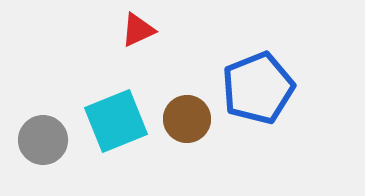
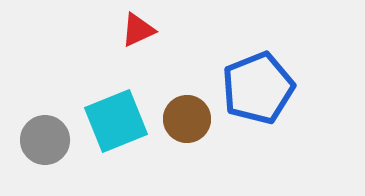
gray circle: moved 2 px right
